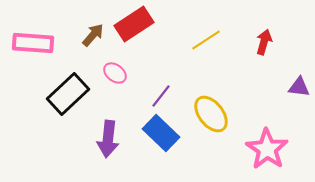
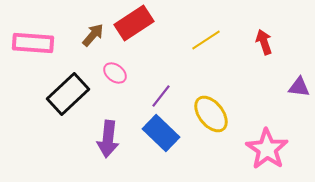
red rectangle: moved 1 px up
red arrow: rotated 35 degrees counterclockwise
